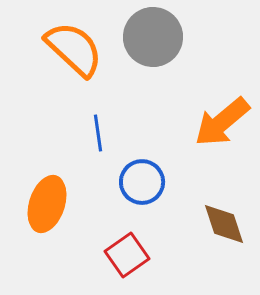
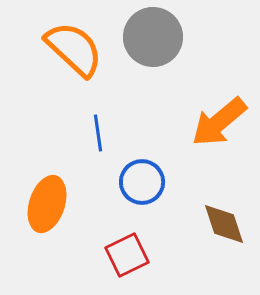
orange arrow: moved 3 px left
red square: rotated 9 degrees clockwise
